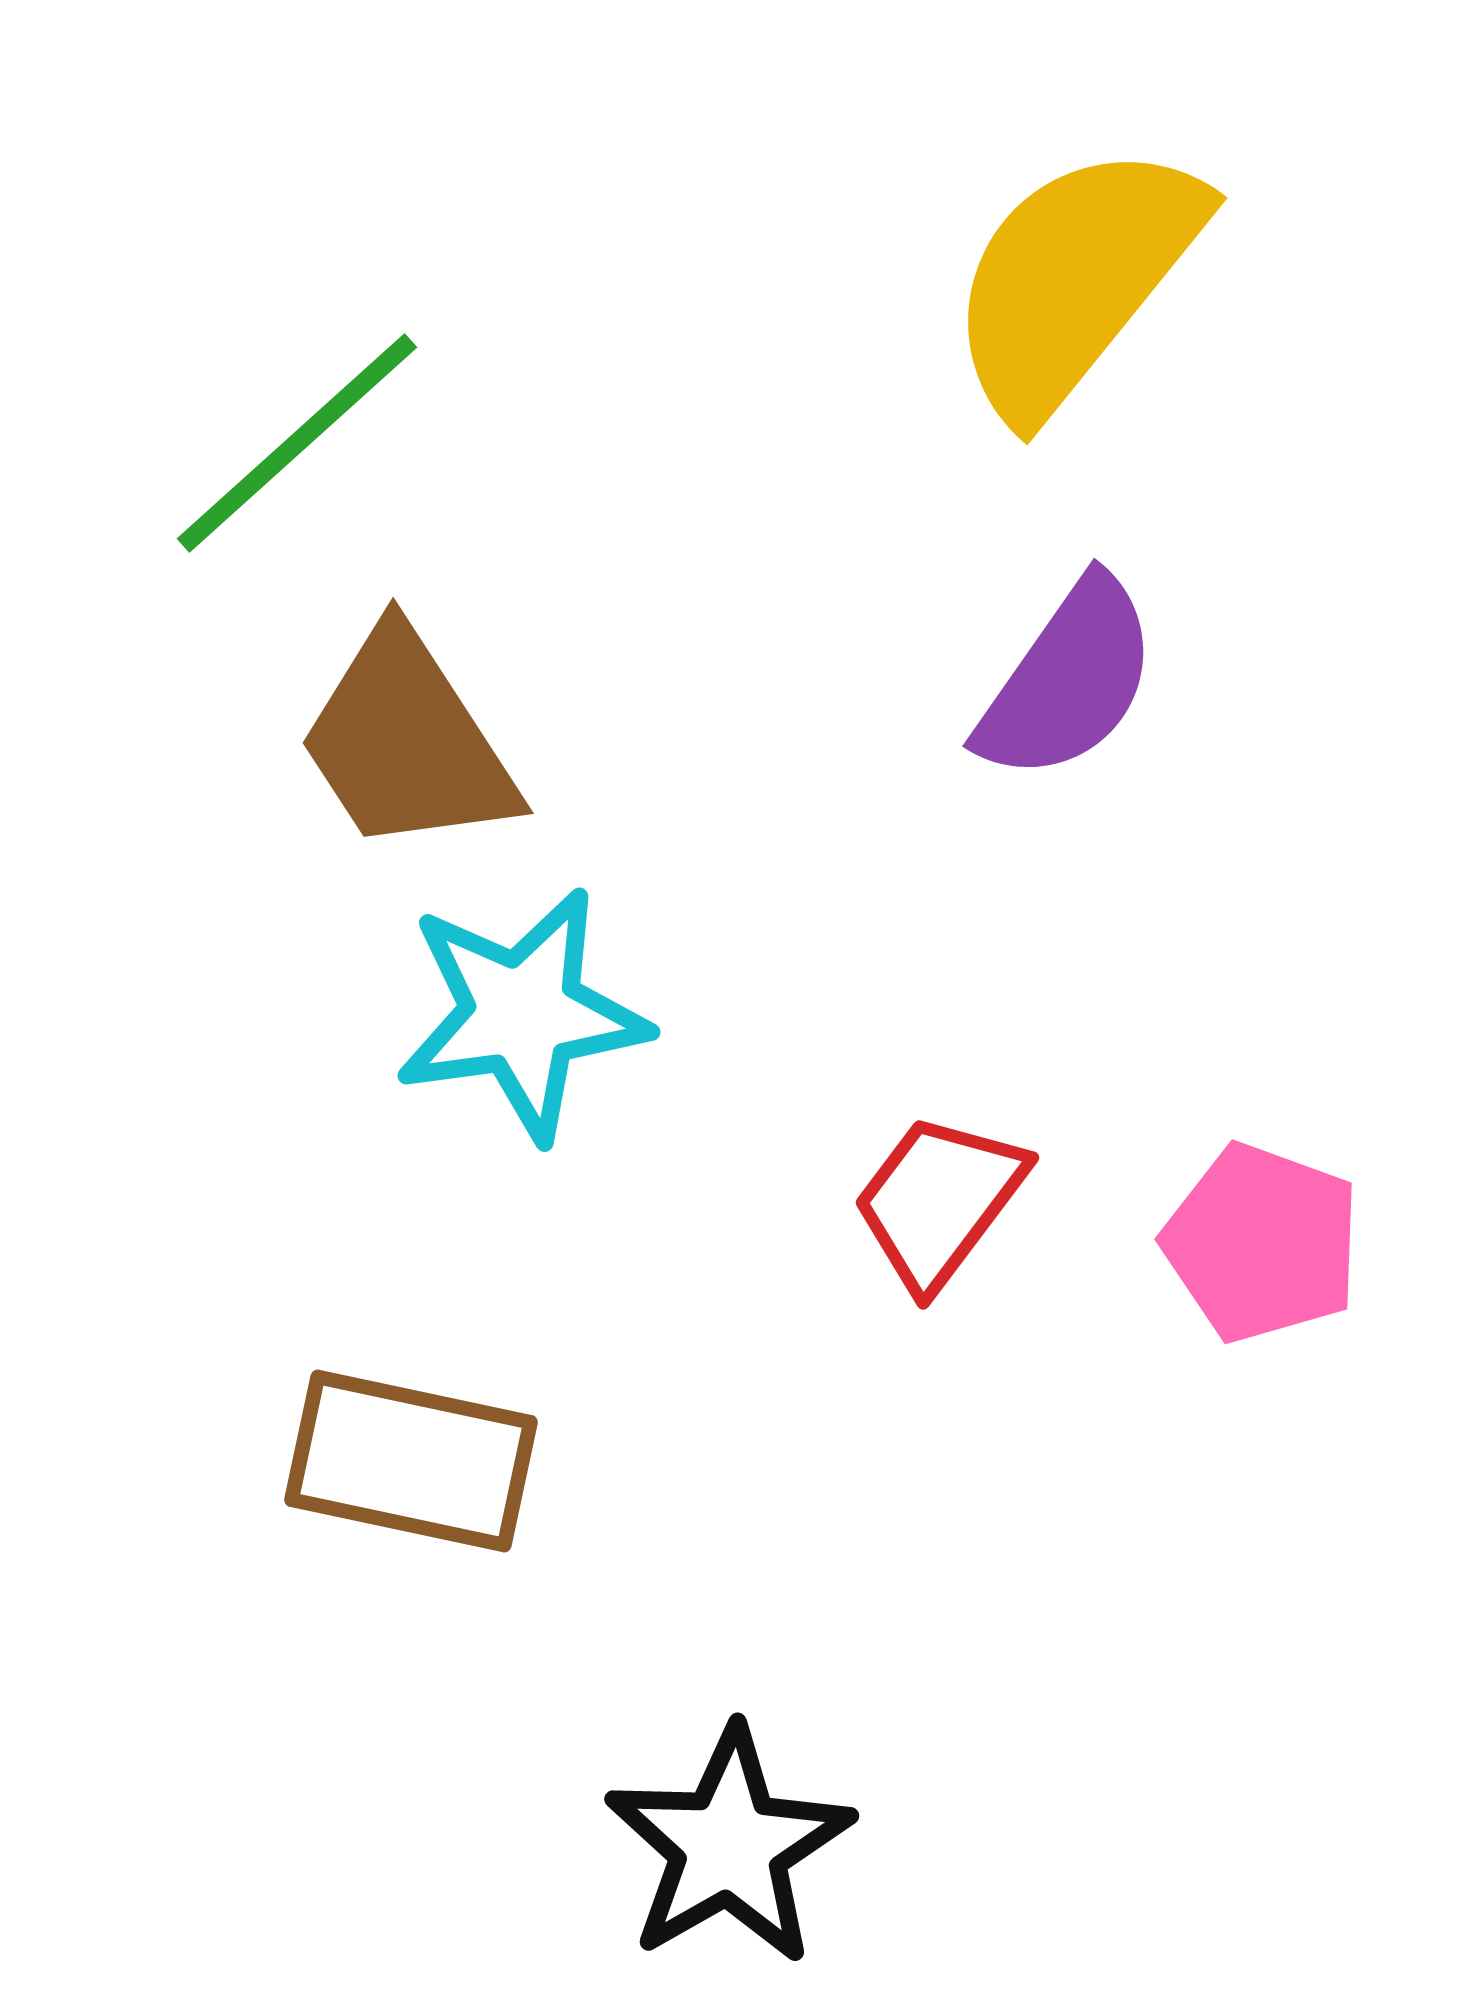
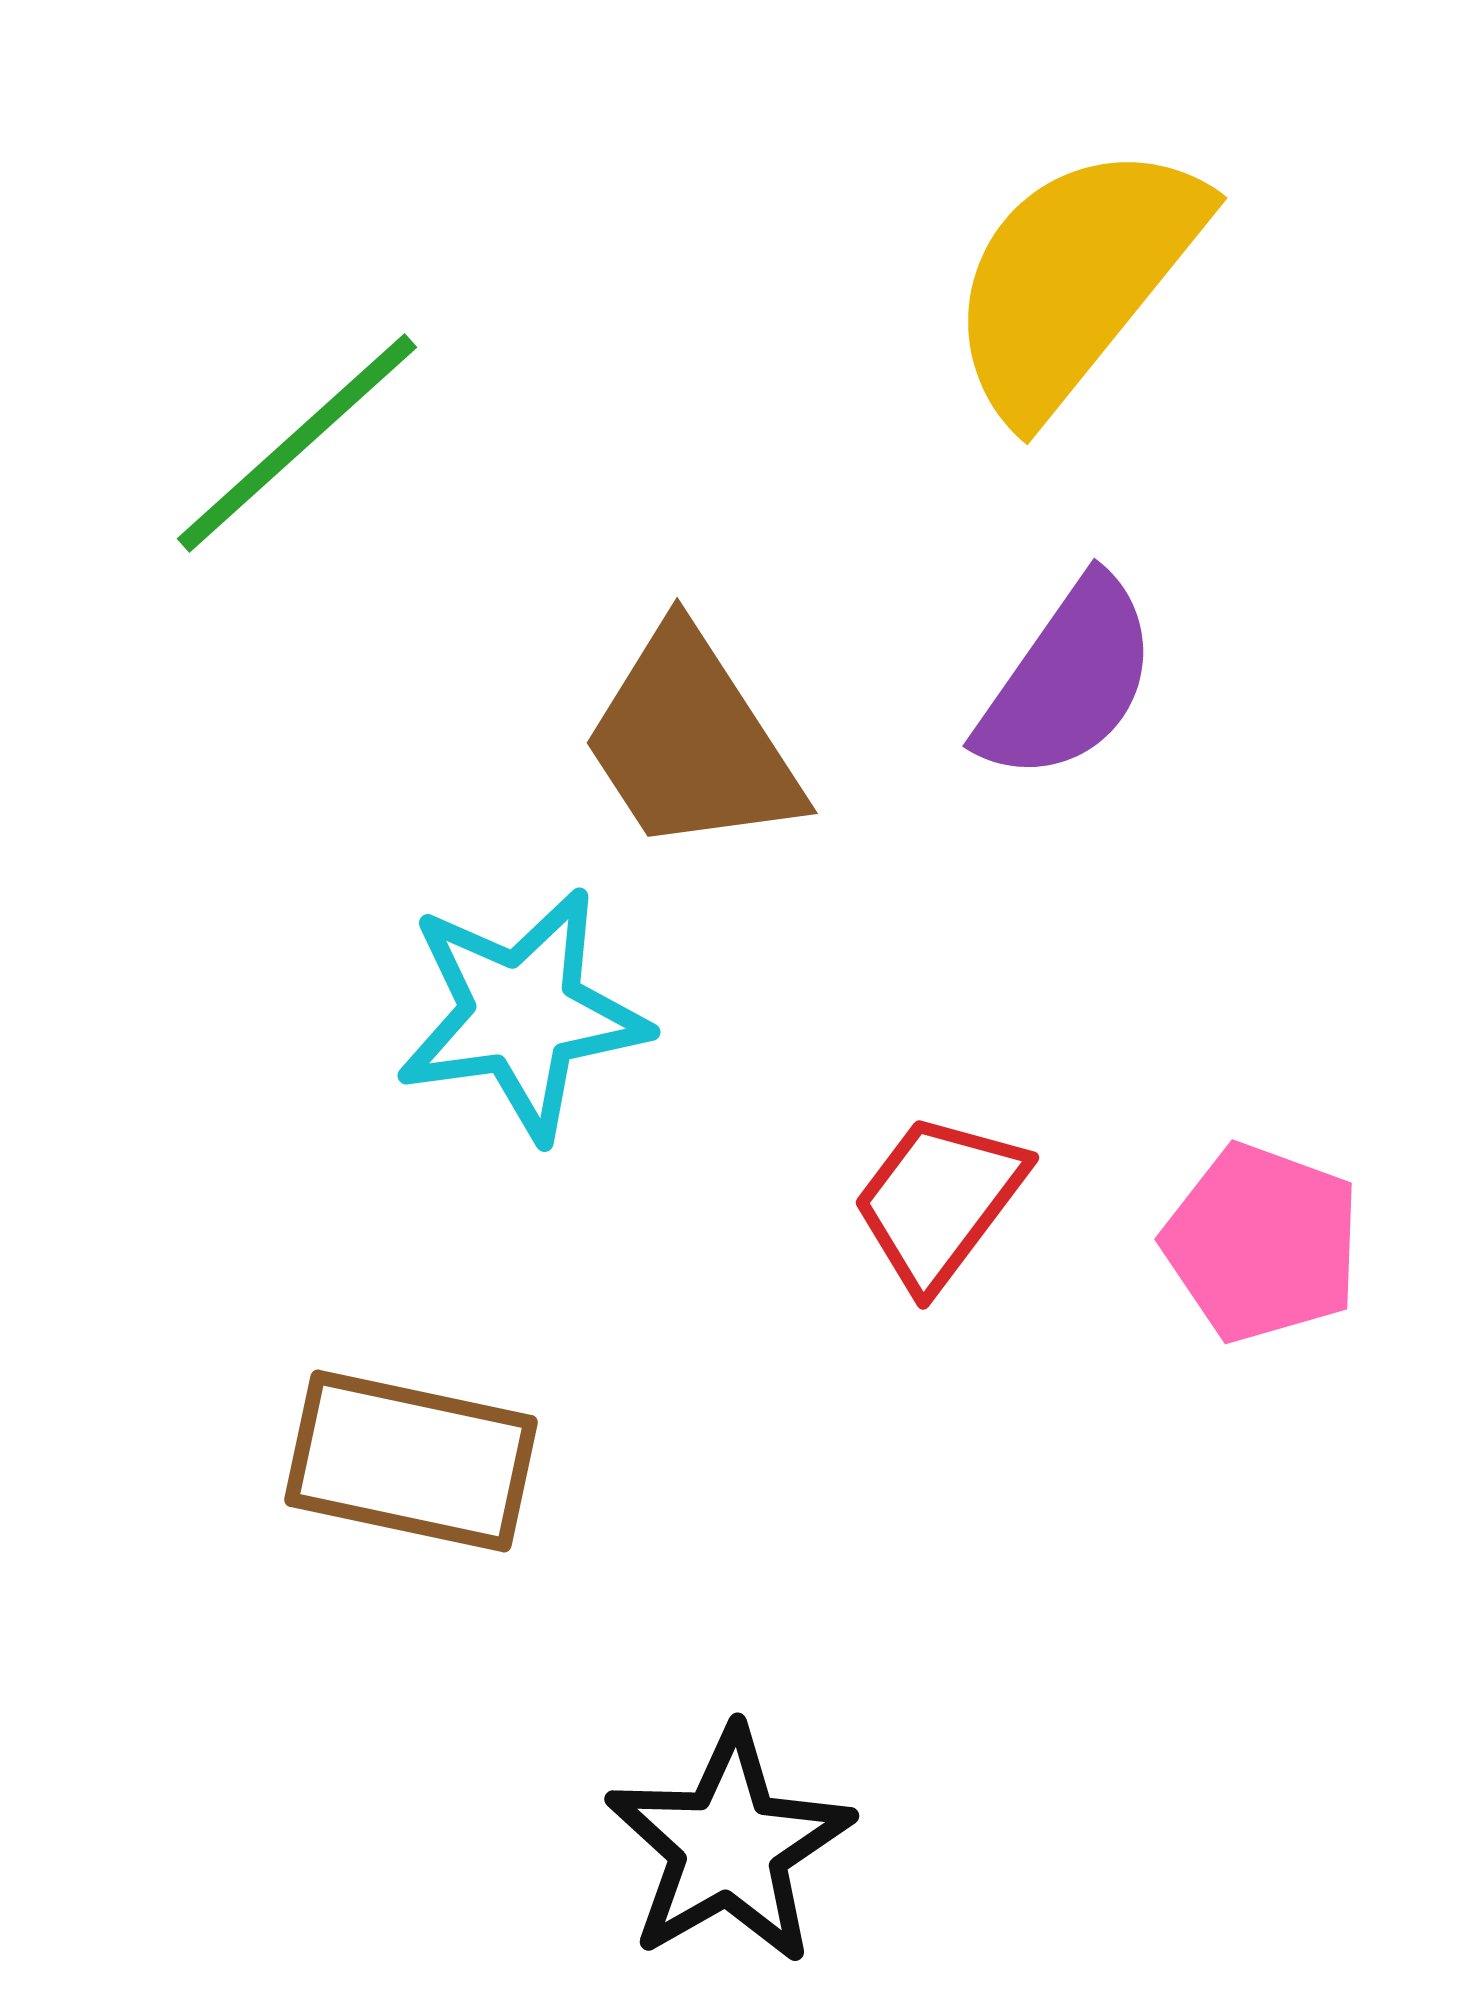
brown trapezoid: moved 284 px right
